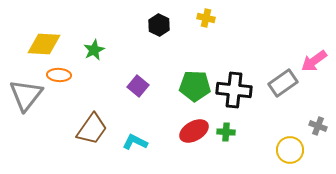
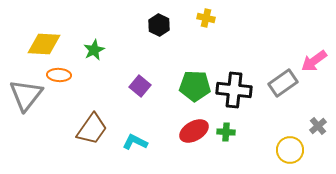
purple square: moved 2 px right
gray cross: rotated 30 degrees clockwise
